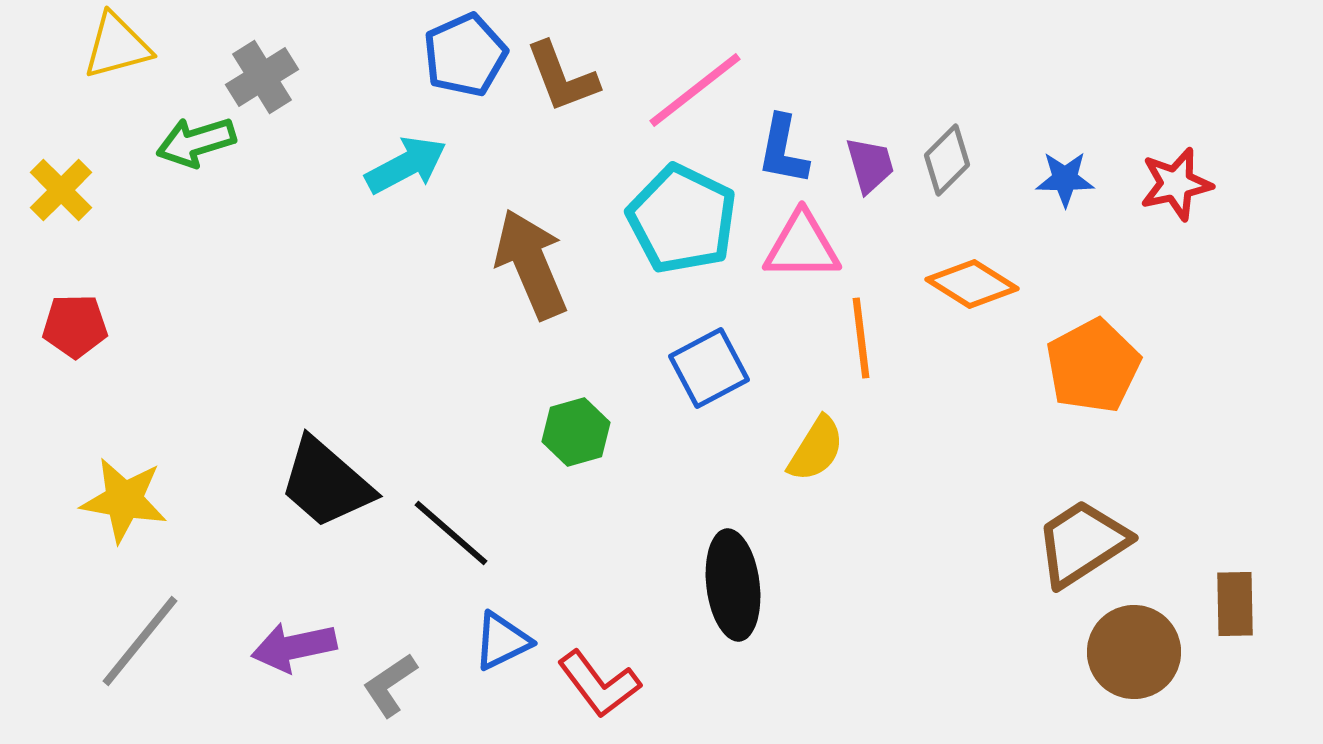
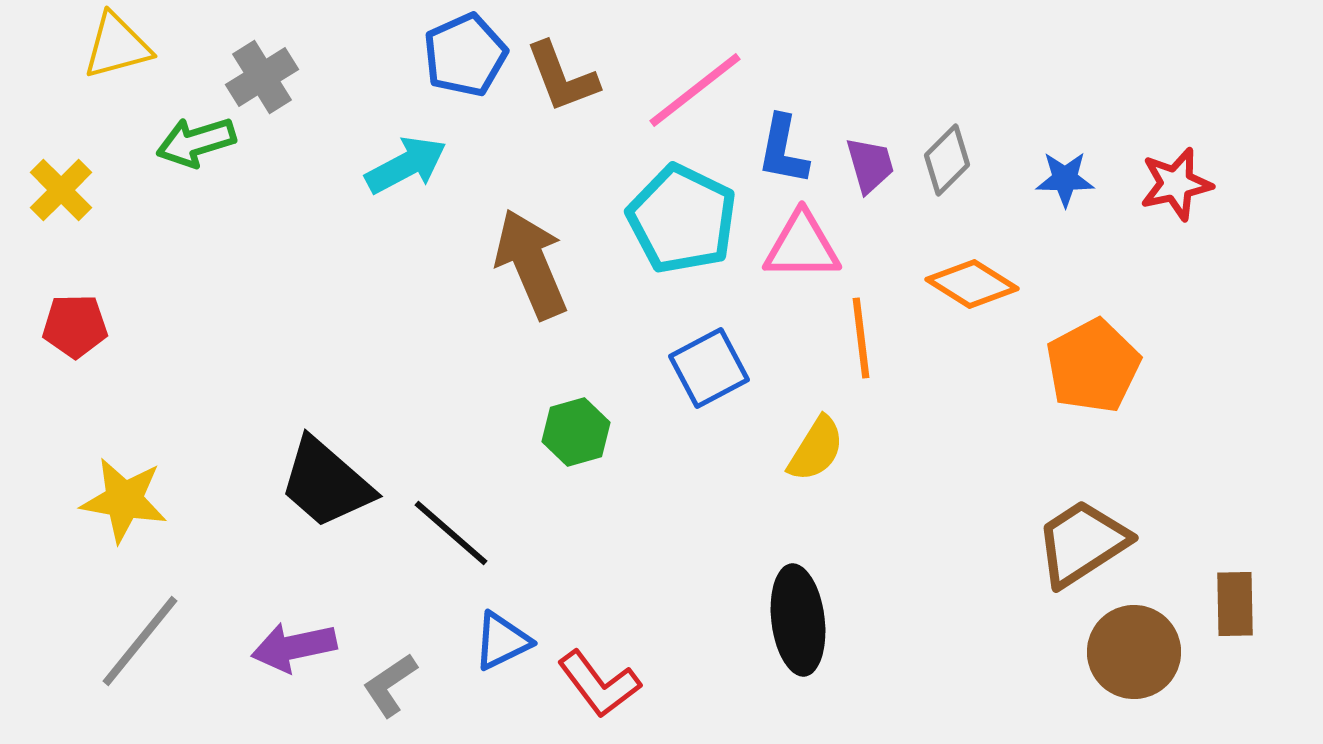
black ellipse: moved 65 px right, 35 px down
